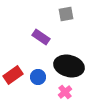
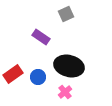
gray square: rotated 14 degrees counterclockwise
red rectangle: moved 1 px up
